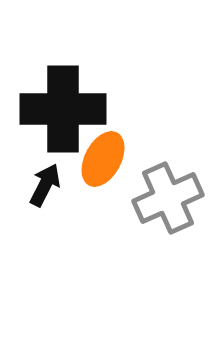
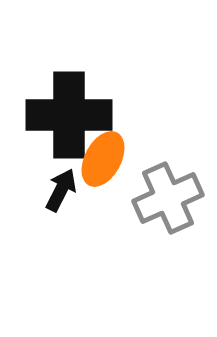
black cross: moved 6 px right, 6 px down
black arrow: moved 16 px right, 5 px down
